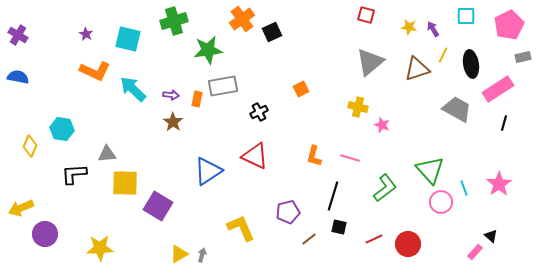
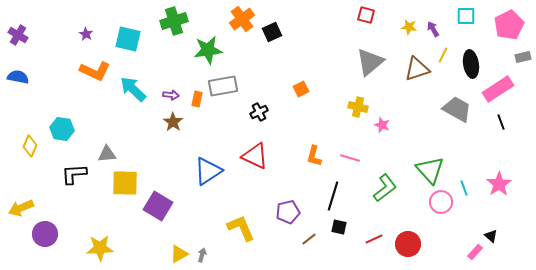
black line at (504, 123): moved 3 px left, 1 px up; rotated 35 degrees counterclockwise
